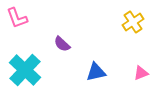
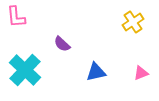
pink L-shape: moved 1 px left, 1 px up; rotated 15 degrees clockwise
